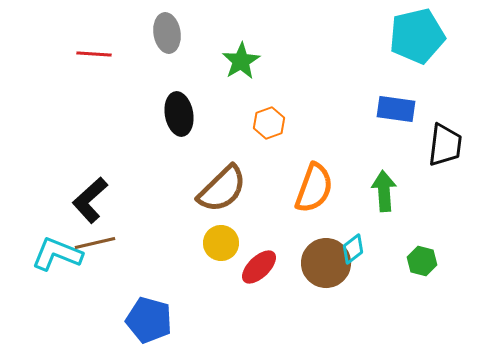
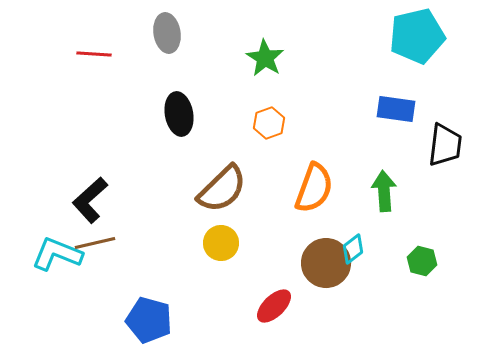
green star: moved 24 px right, 3 px up; rotated 9 degrees counterclockwise
red ellipse: moved 15 px right, 39 px down
